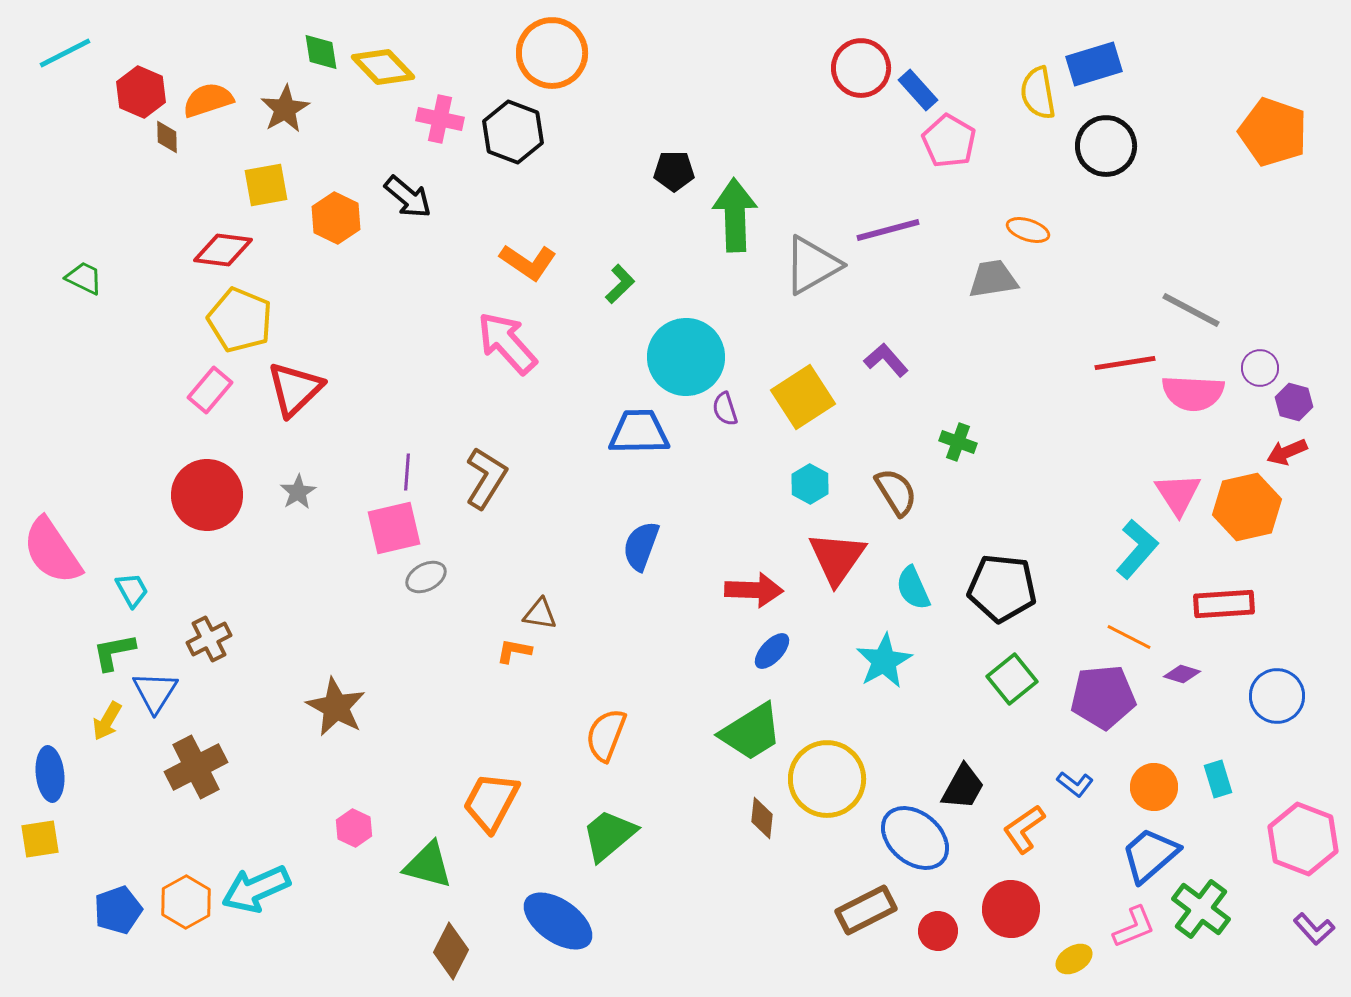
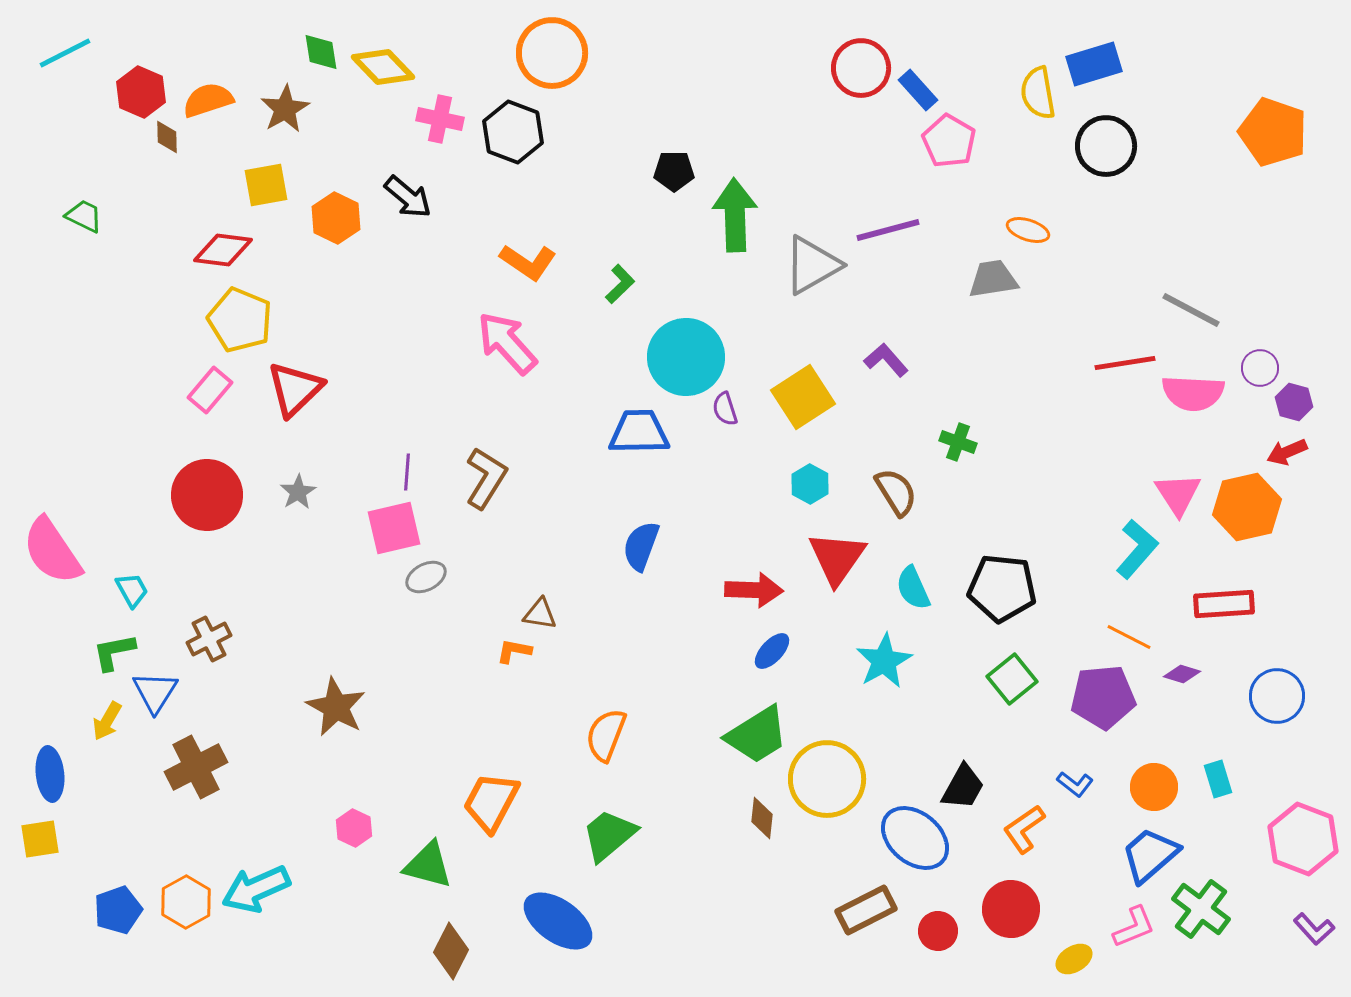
green trapezoid at (84, 278): moved 62 px up
green trapezoid at (751, 732): moved 6 px right, 3 px down
